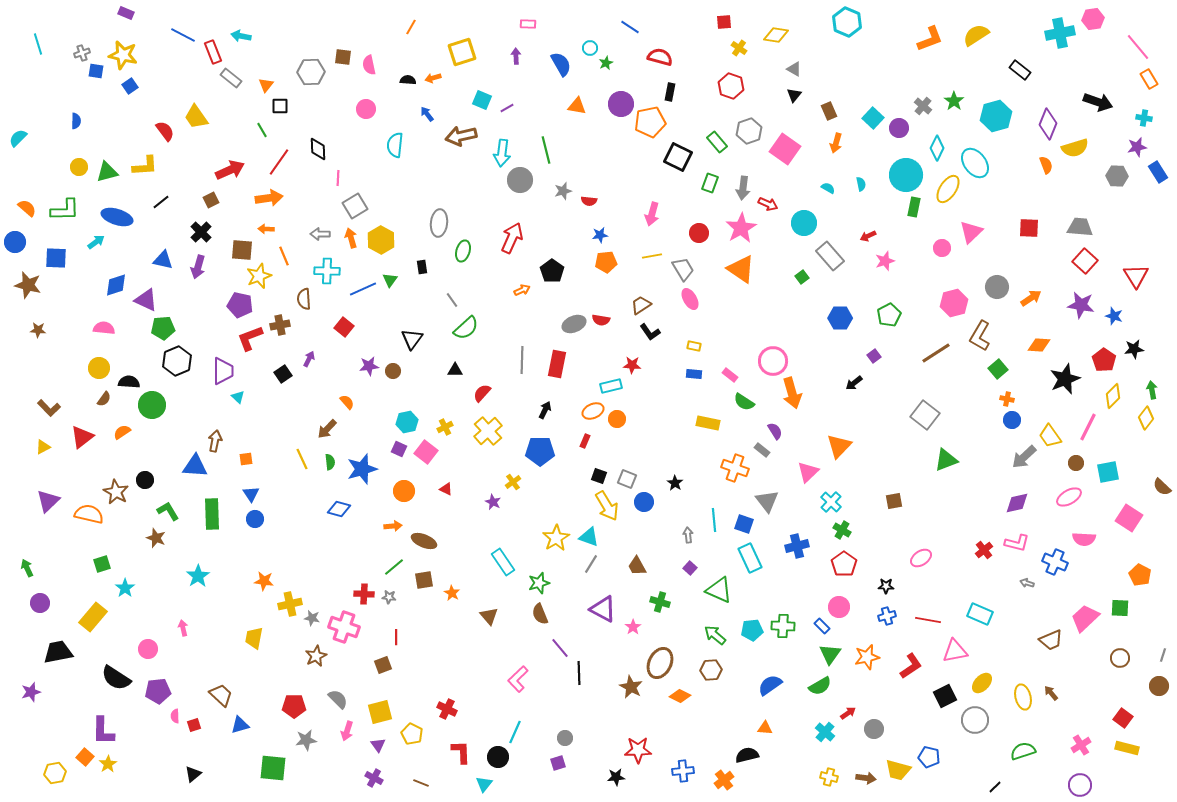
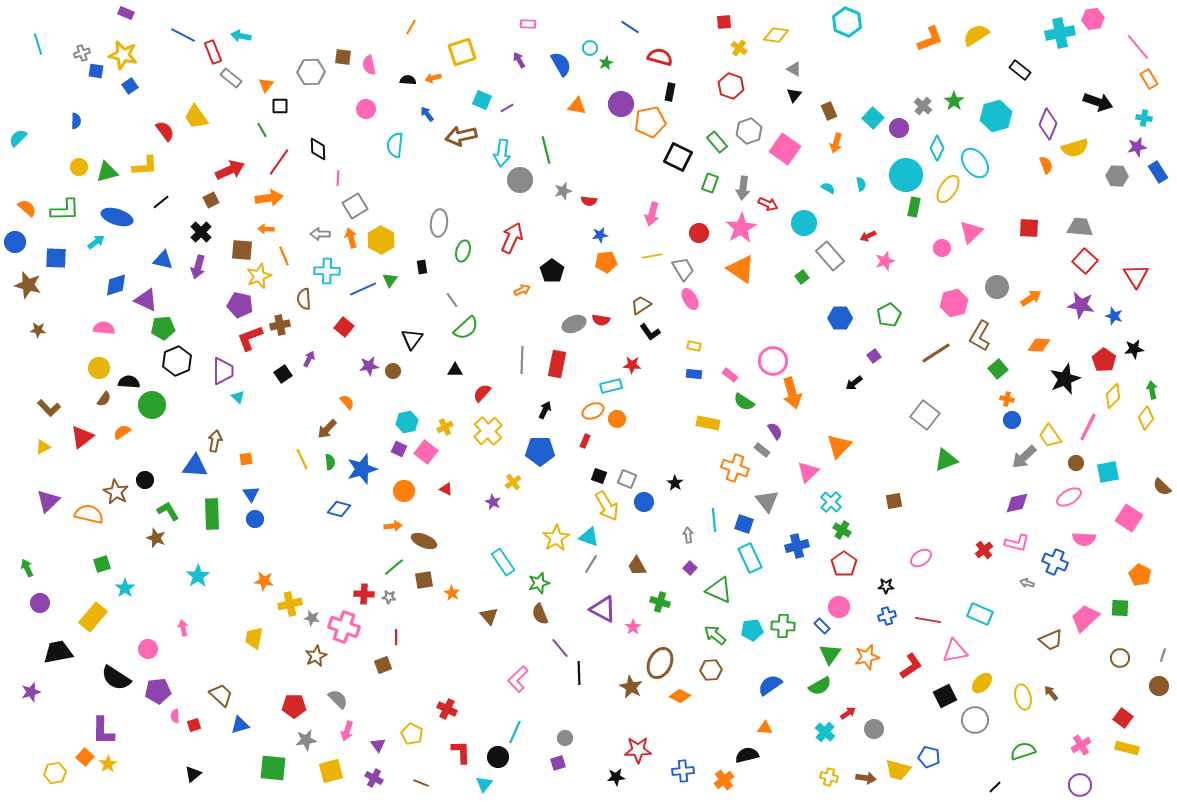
purple arrow at (516, 56): moved 3 px right, 4 px down; rotated 28 degrees counterclockwise
yellow square at (380, 712): moved 49 px left, 59 px down
